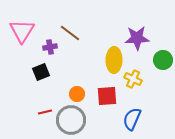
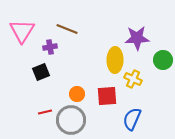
brown line: moved 3 px left, 4 px up; rotated 15 degrees counterclockwise
yellow ellipse: moved 1 px right
